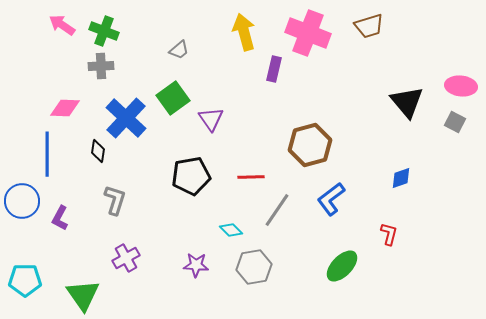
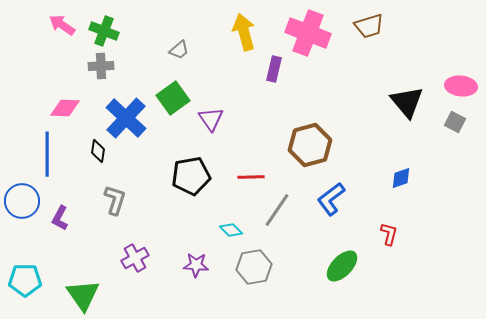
purple cross: moved 9 px right
